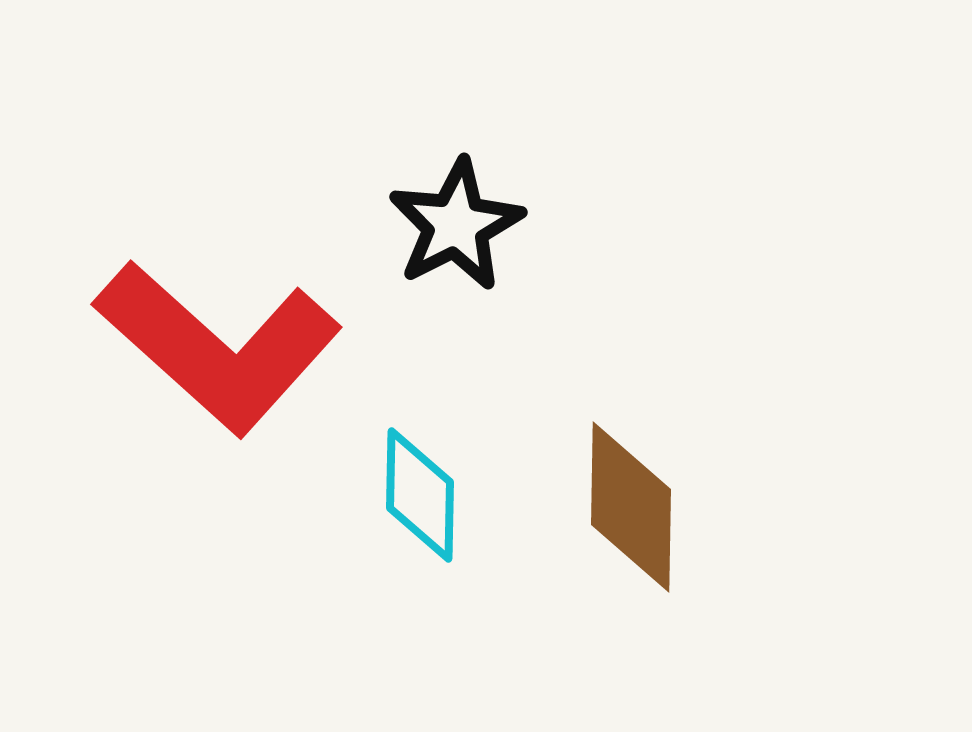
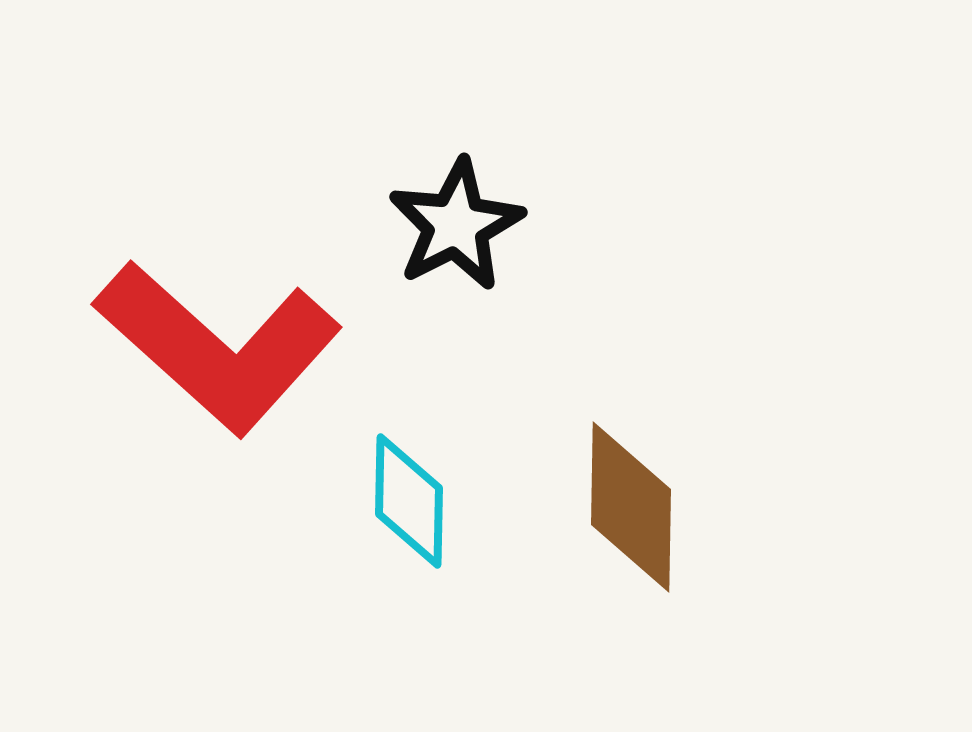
cyan diamond: moved 11 px left, 6 px down
